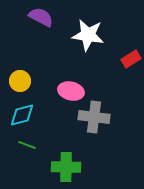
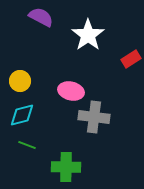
white star: rotated 28 degrees clockwise
